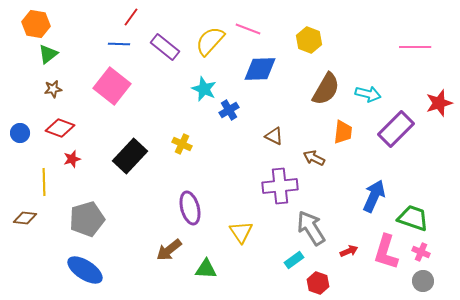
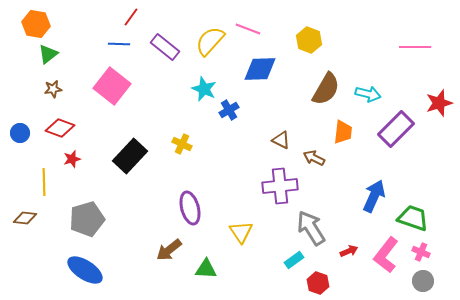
brown triangle at (274, 136): moved 7 px right, 4 px down
pink L-shape at (386, 252): moved 3 px down; rotated 21 degrees clockwise
